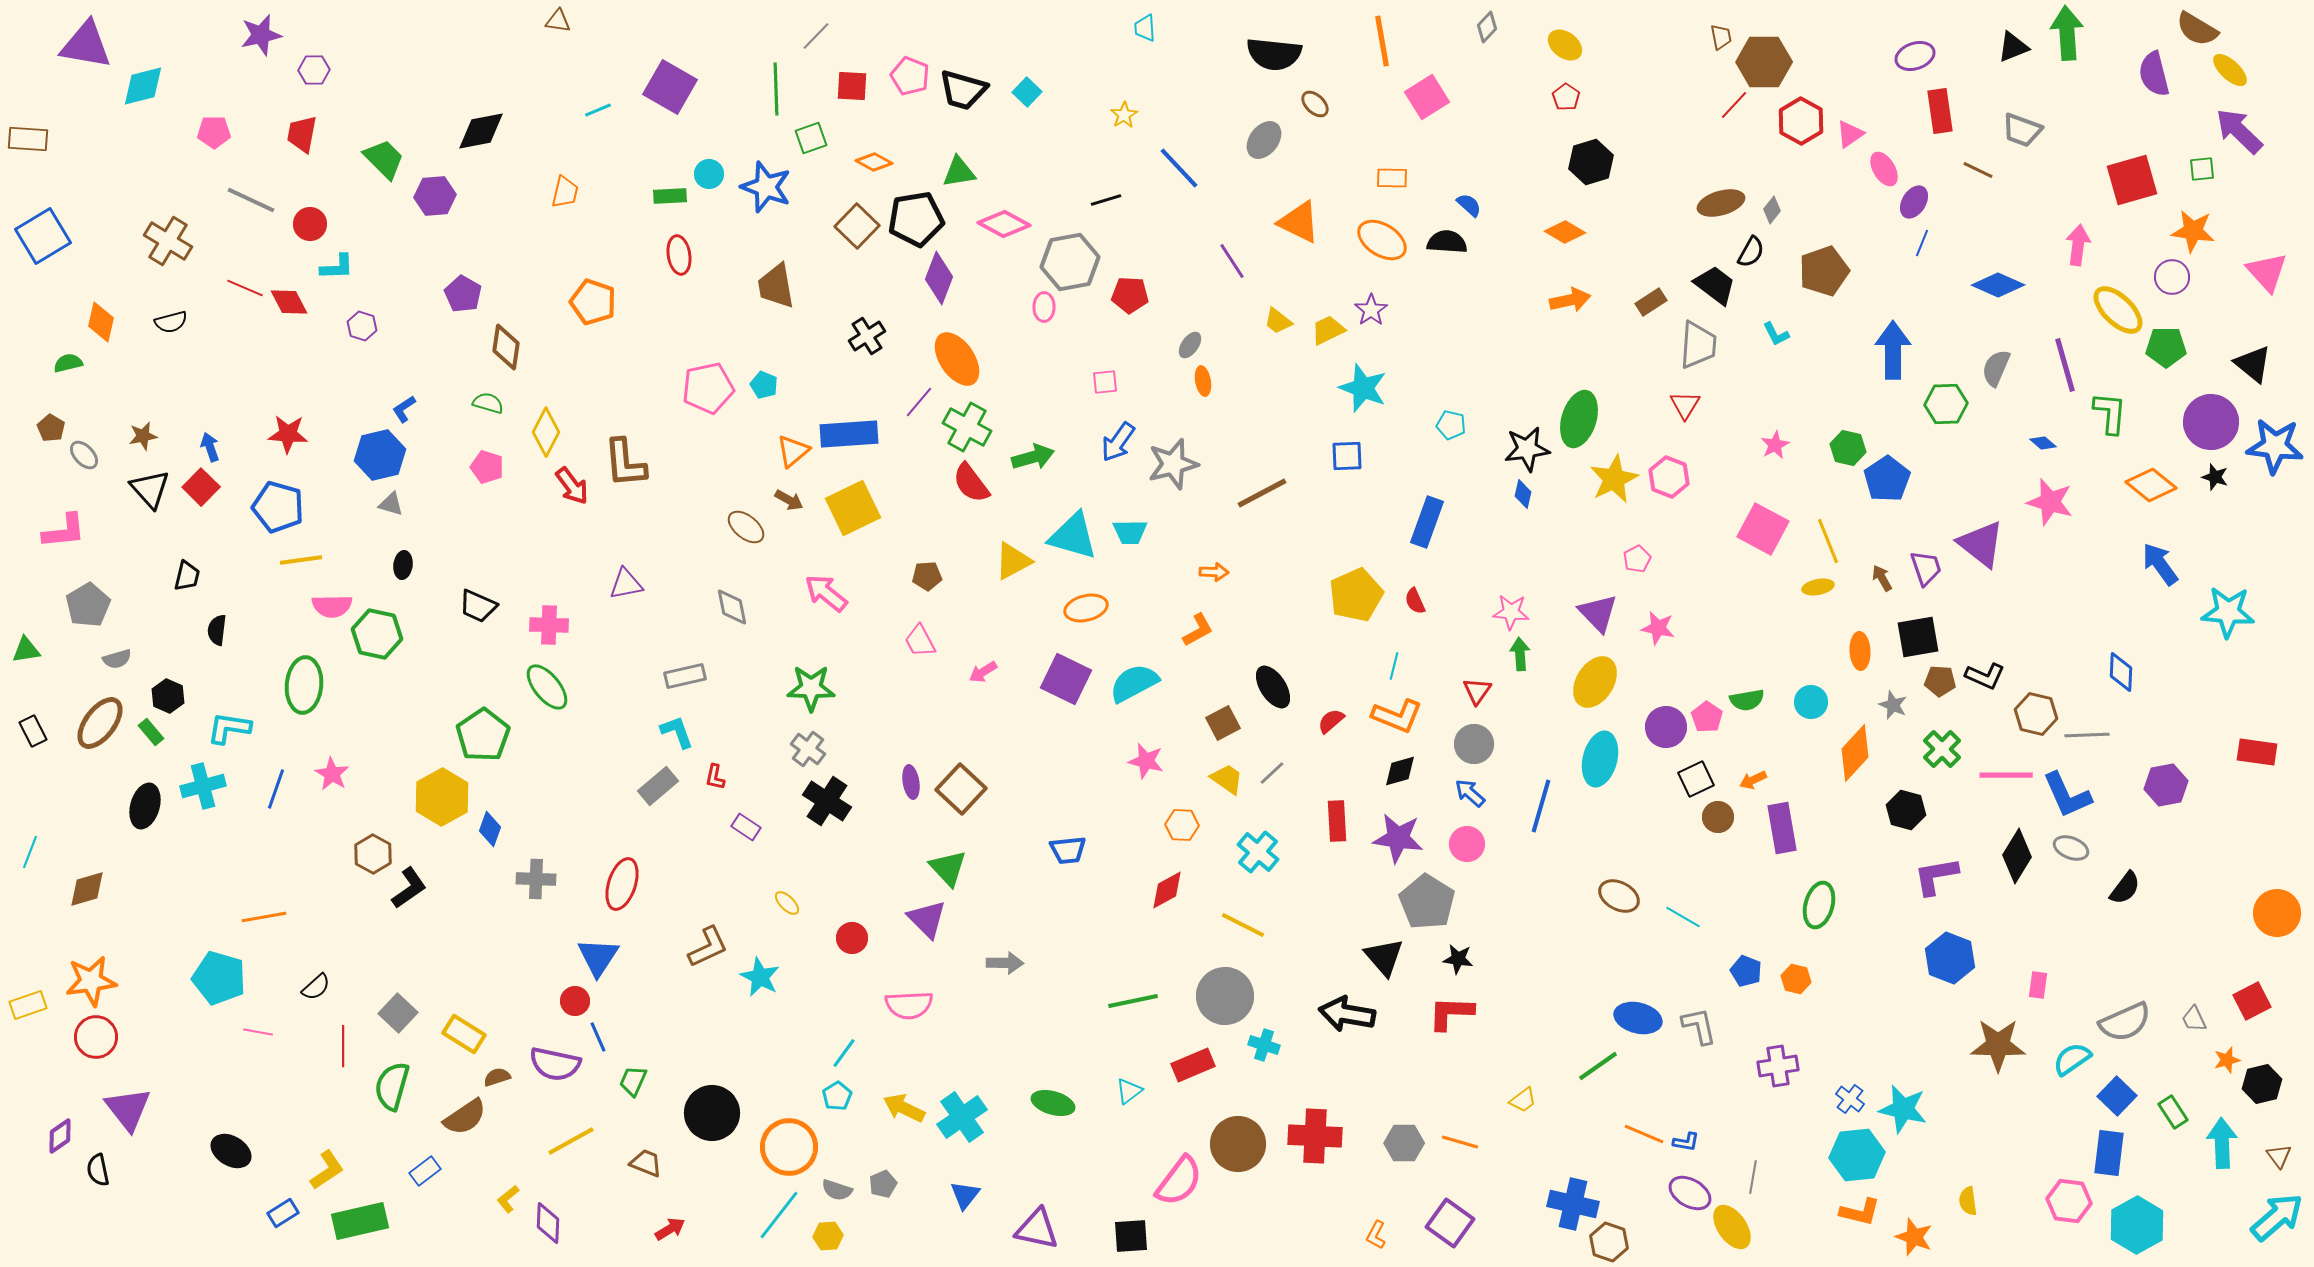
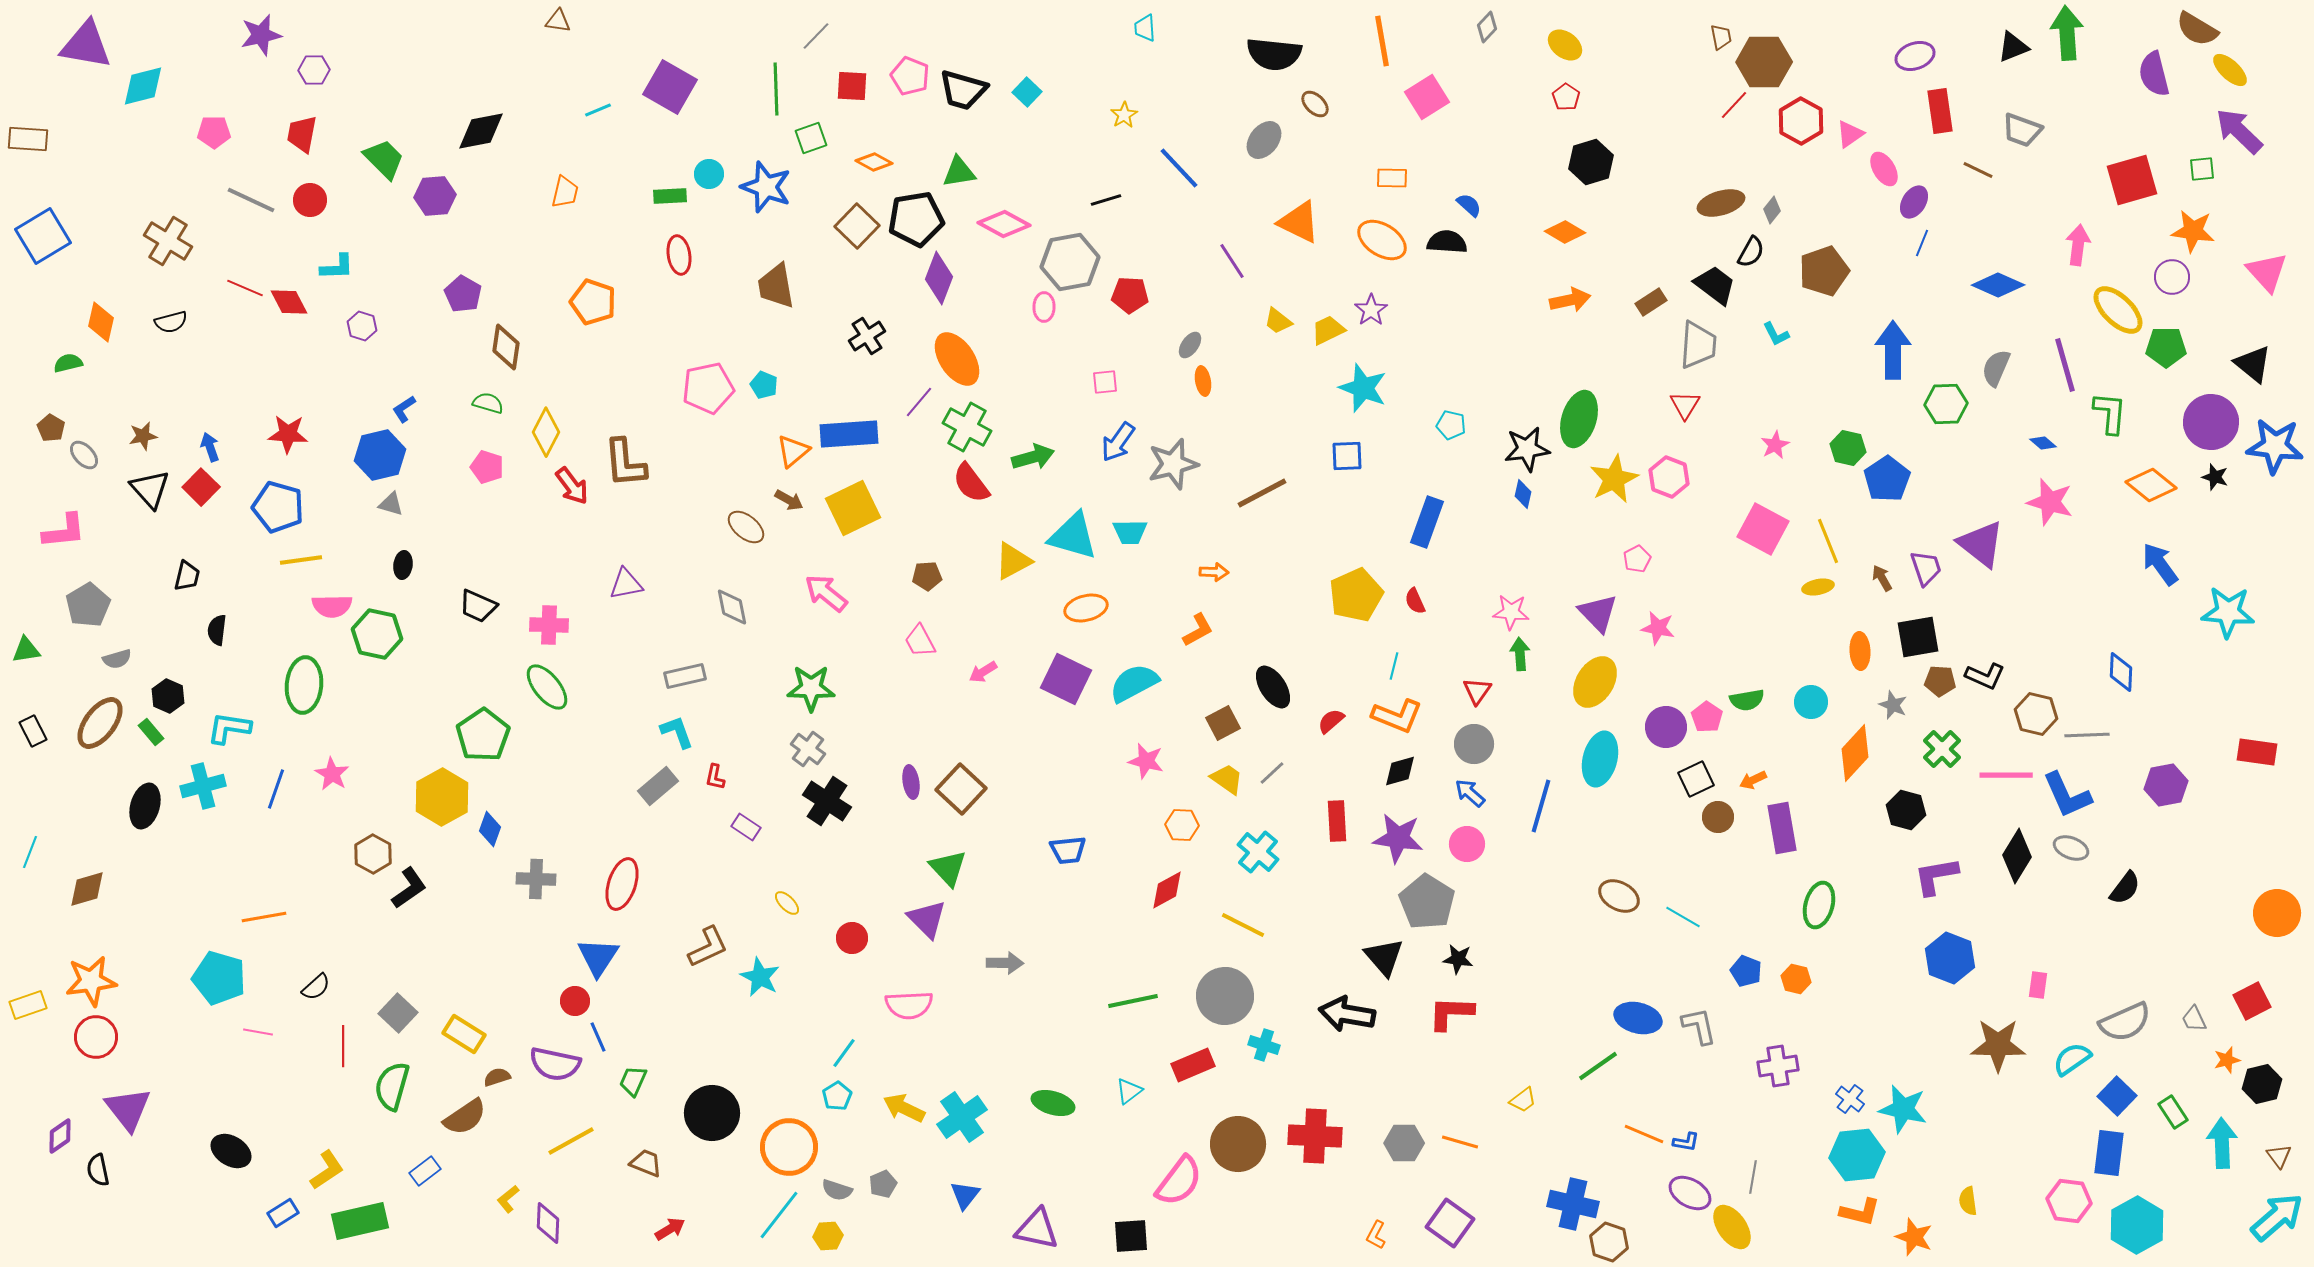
red circle at (310, 224): moved 24 px up
